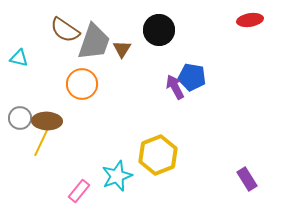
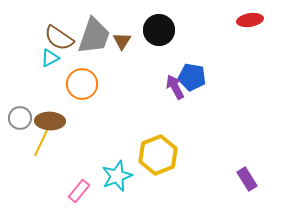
brown semicircle: moved 6 px left, 8 px down
gray trapezoid: moved 6 px up
brown triangle: moved 8 px up
cyan triangle: moved 31 px right; rotated 42 degrees counterclockwise
brown ellipse: moved 3 px right
